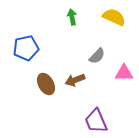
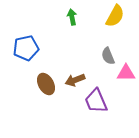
yellow semicircle: moved 1 px right, 1 px up; rotated 95 degrees clockwise
gray semicircle: moved 11 px right; rotated 114 degrees clockwise
pink triangle: moved 2 px right
purple trapezoid: moved 20 px up
